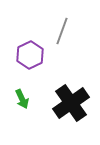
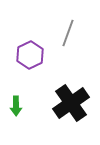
gray line: moved 6 px right, 2 px down
green arrow: moved 6 px left, 7 px down; rotated 24 degrees clockwise
